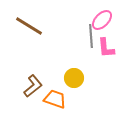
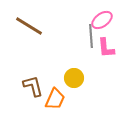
pink ellipse: rotated 10 degrees clockwise
brown L-shape: rotated 65 degrees counterclockwise
orange trapezoid: rotated 95 degrees clockwise
